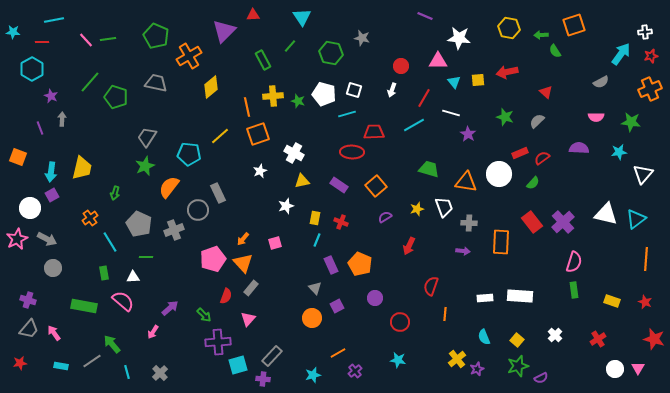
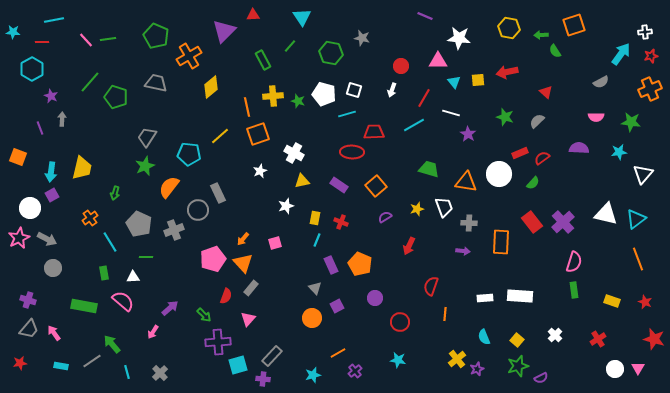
pink star at (17, 239): moved 2 px right, 1 px up
orange line at (646, 259): moved 8 px left; rotated 25 degrees counterclockwise
